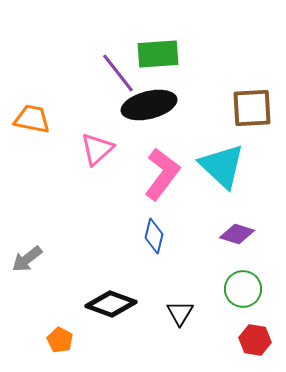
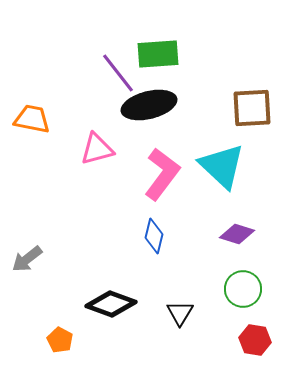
pink triangle: rotated 27 degrees clockwise
